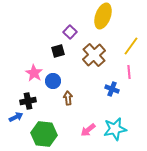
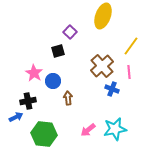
brown cross: moved 8 px right, 11 px down
